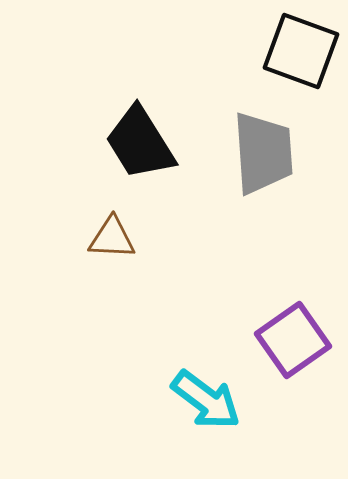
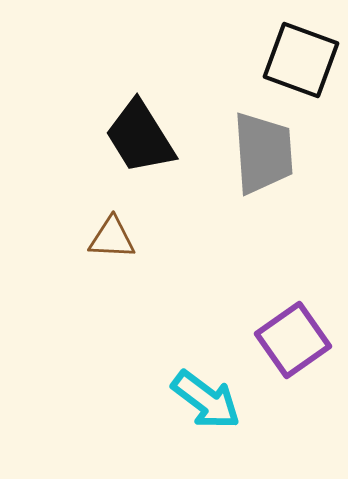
black square: moved 9 px down
black trapezoid: moved 6 px up
